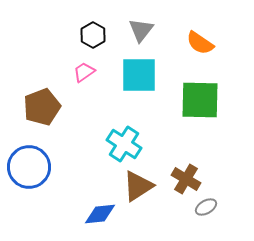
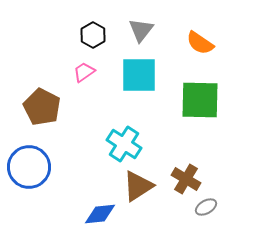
brown pentagon: rotated 24 degrees counterclockwise
